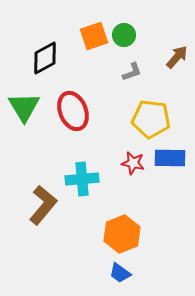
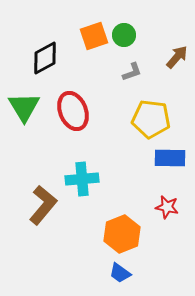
red star: moved 34 px right, 44 px down
